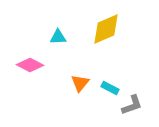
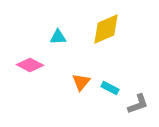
orange triangle: moved 1 px right, 1 px up
gray L-shape: moved 6 px right, 1 px up
